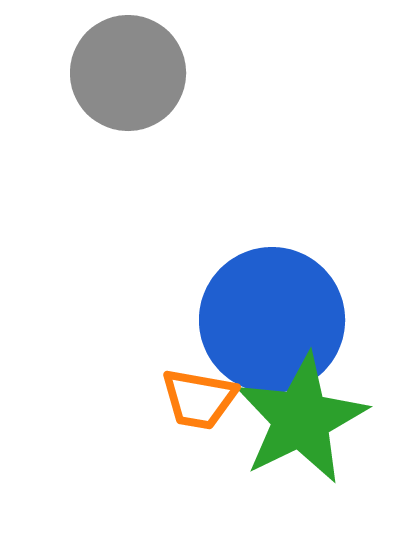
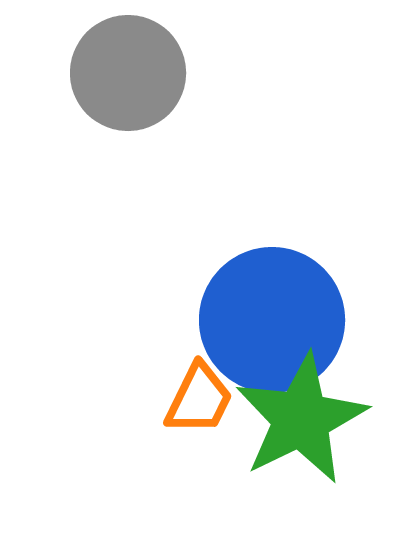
orange trapezoid: rotated 74 degrees counterclockwise
